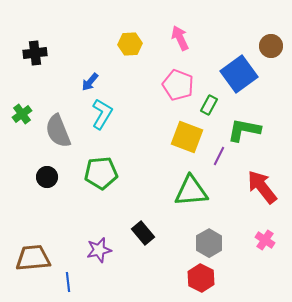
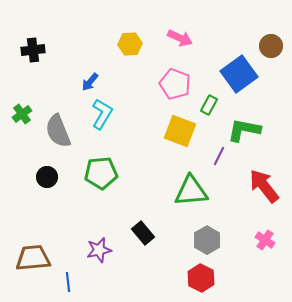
pink arrow: rotated 140 degrees clockwise
black cross: moved 2 px left, 3 px up
pink pentagon: moved 3 px left, 1 px up
yellow square: moved 7 px left, 6 px up
red arrow: moved 2 px right, 1 px up
gray hexagon: moved 2 px left, 3 px up
